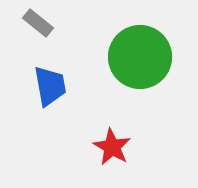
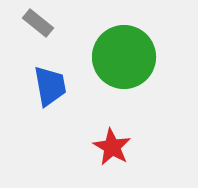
green circle: moved 16 px left
